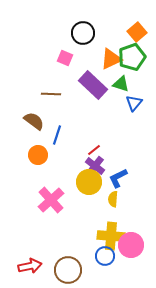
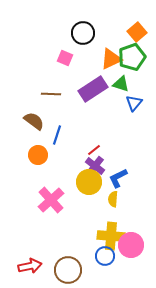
purple rectangle: moved 4 px down; rotated 76 degrees counterclockwise
